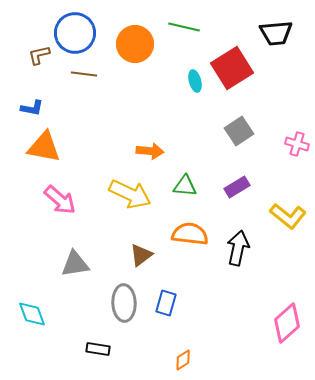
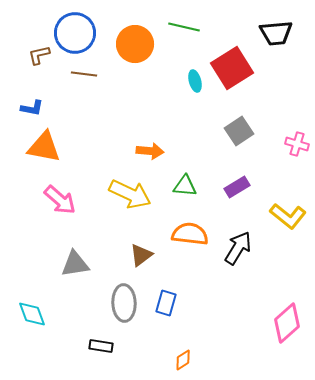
black arrow: rotated 20 degrees clockwise
black rectangle: moved 3 px right, 3 px up
